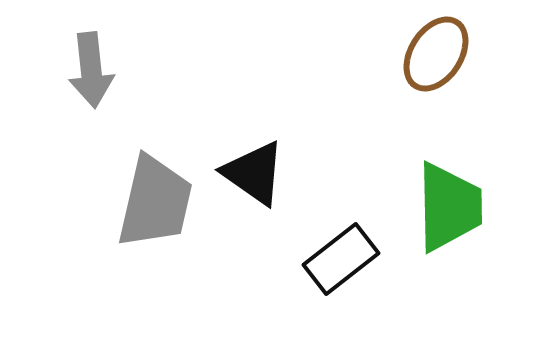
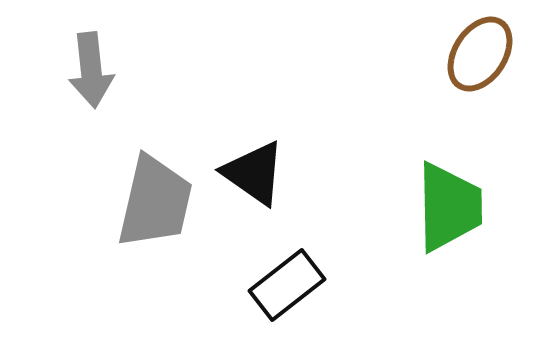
brown ellipse: moved 44 px right
black rectangle: moved 54 px left, 26 px down
